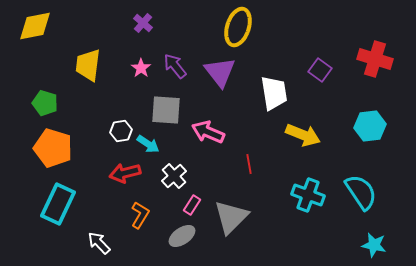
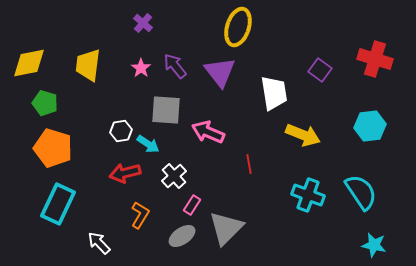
yellow diamond: moved 6 px left, 37 px down
gray triangle: moved 5 px left, 11 px down
